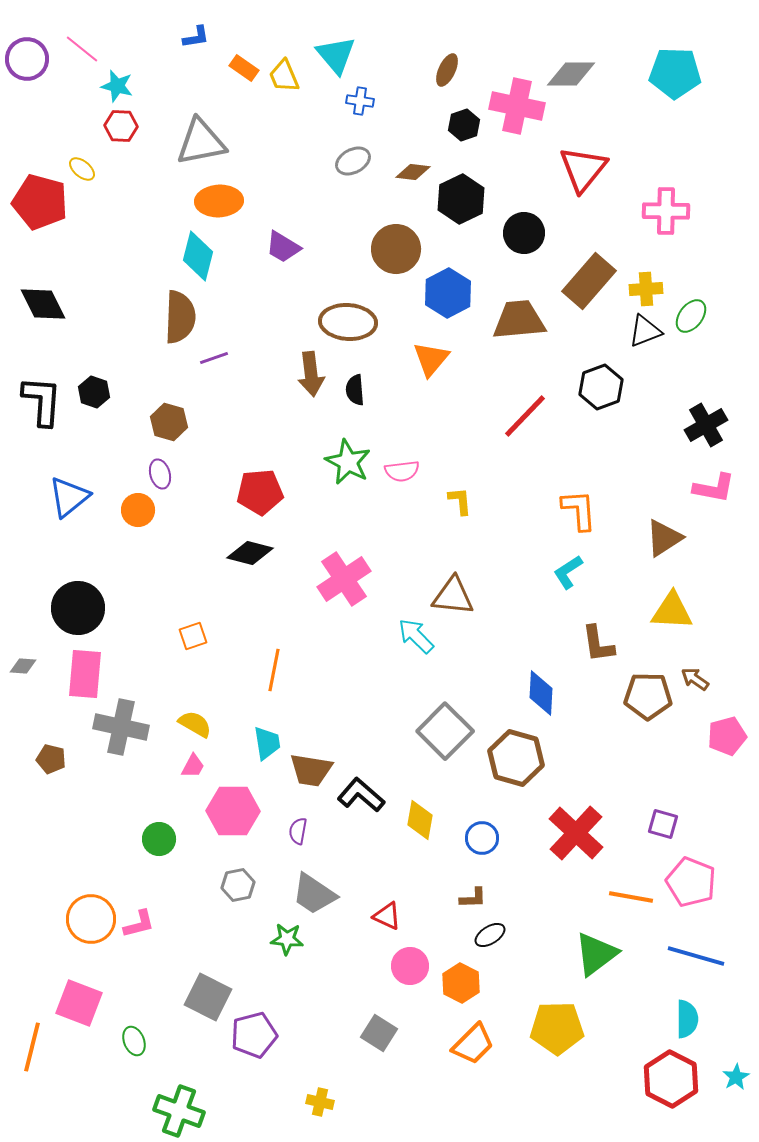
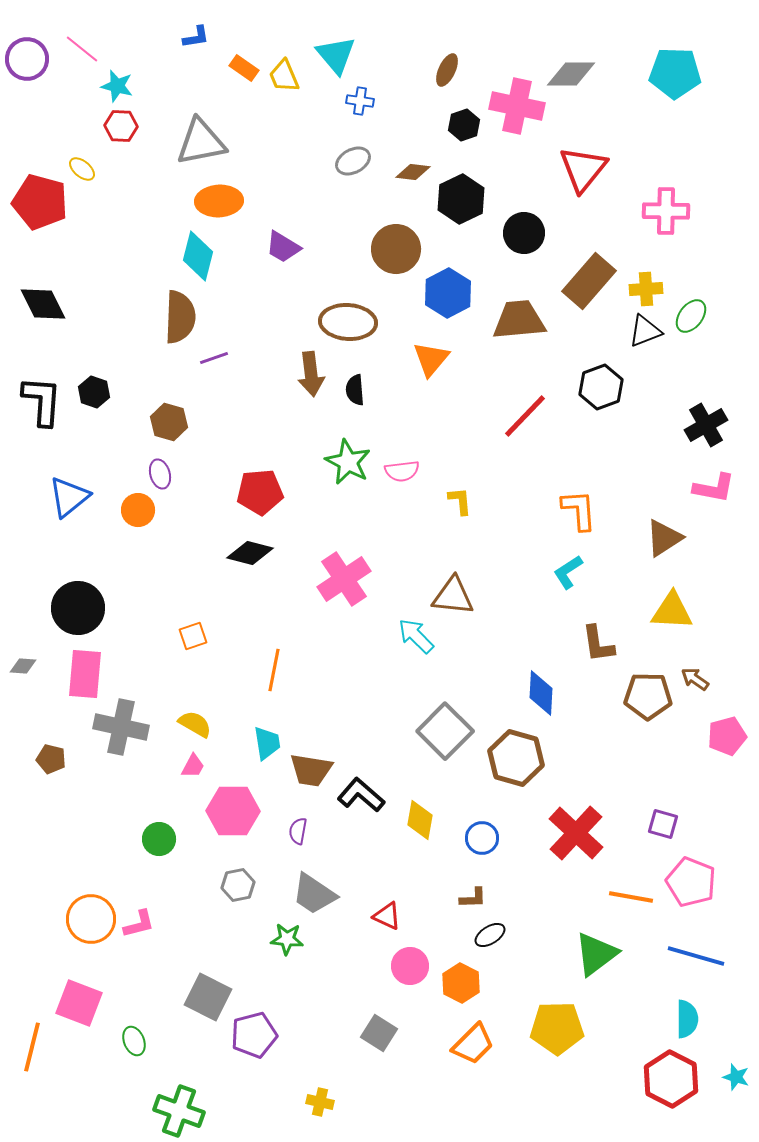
cyan star at (736, 1077): rotated 24 degrees counterclockwise
